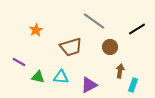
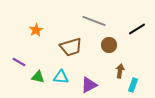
gray line: rotated 15 degrees counterclockwise
brown circle: moved 1 px left, 2 px up
